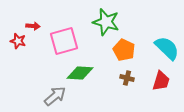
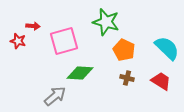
red trapezoid: rotated 75 degrees counterclockwise
